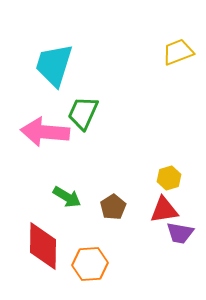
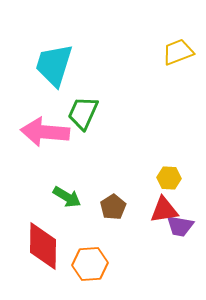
yellow hexagon: rotated 20 degrees clockwise
purple trapezoid: moved 7 px up
